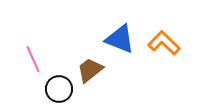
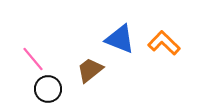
pink line: rotated 16 degrees counterclockwise
black circle: moved 11 px left
